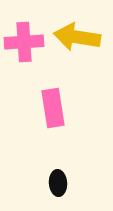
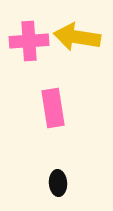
pink cross: moved 5 px right, 1 px up
